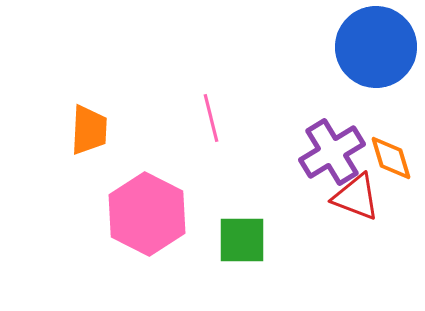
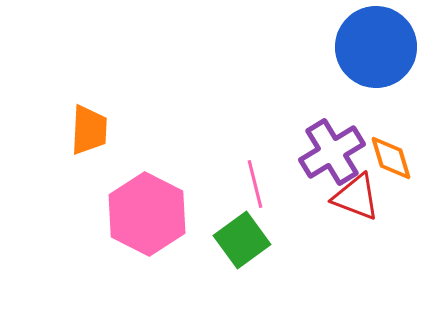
pink line: moved 44 px right, 66 px down
green square: rotated 36 degrees counterclockwise
